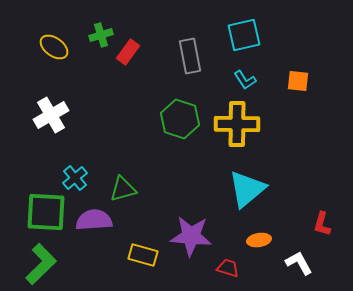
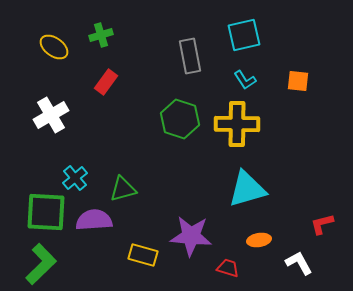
red rectangle: moved 22 px left, 30 px down
cyan triangle: rotated 24 degrees clockwise
red L-shape: rotated 60 degrees clockwise
